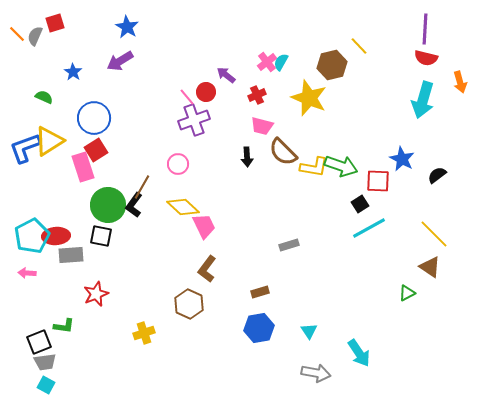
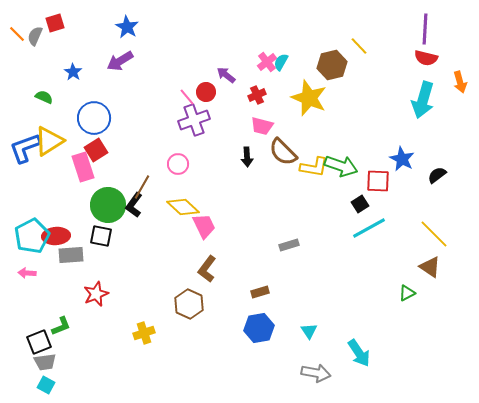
green L-shape at (64, 326): moved 3 px left; rotated 30 degrees counterclockwise
